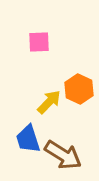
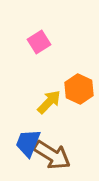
pink square: rotated 30 degrees counterclockwise
blue trapezoid: moved 4 px down; rotated 40 degrees clockwise
brown arrow: moved 11 px left
